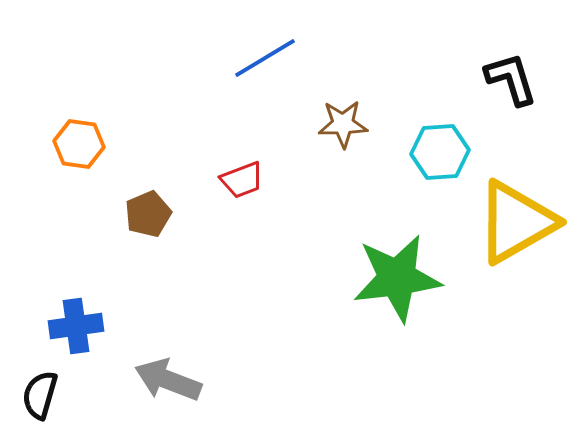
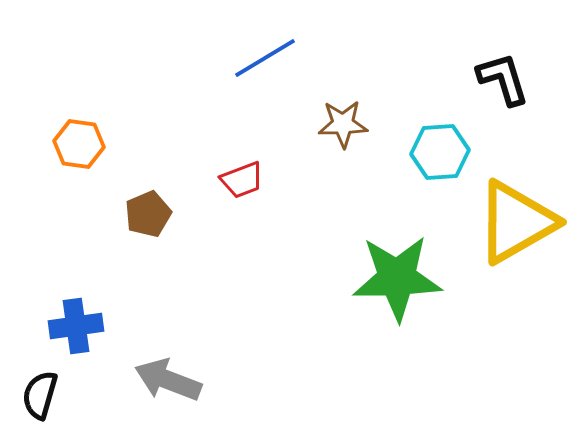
black L-shape: moved 8 px left
green star: rotated 6 degrees clockwise
